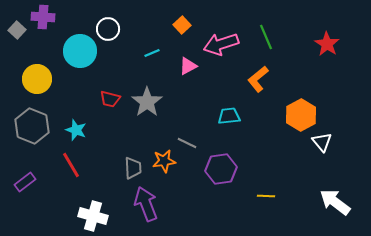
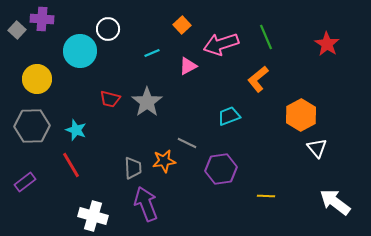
purple cross: moved 1 px left, 2 px down
cyan trapezoid: rotated 15 degrees counterclockwise
gray hexagon: rotated 24 degrees counterclockwise
white triangle: moved 5 px left, 6 px down
